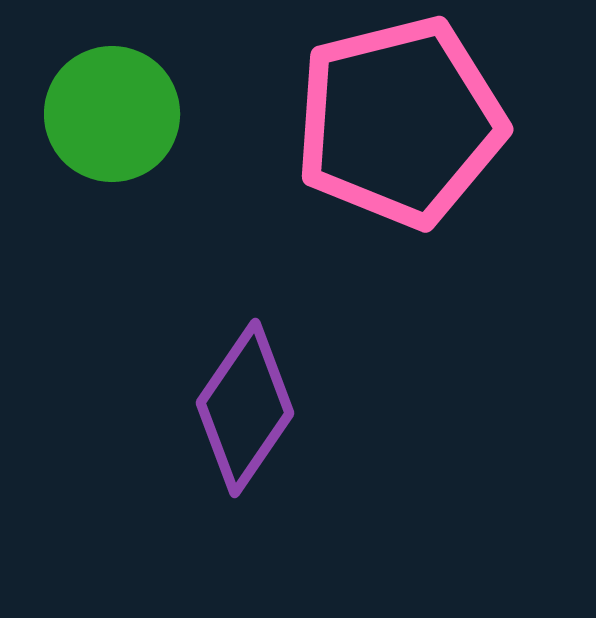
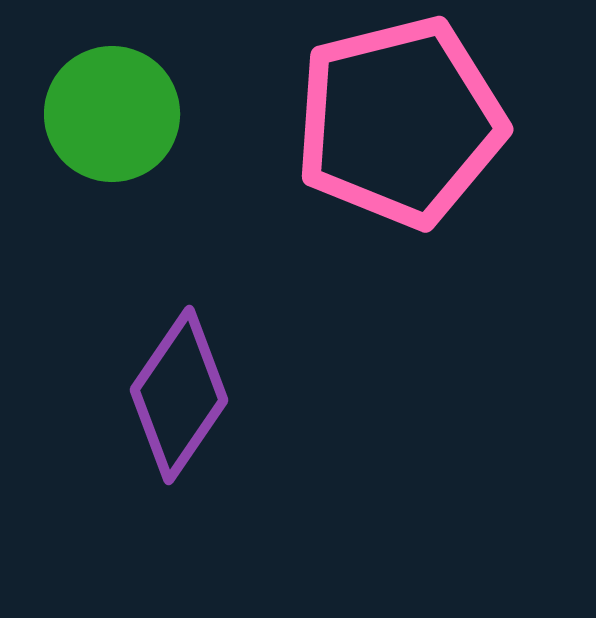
purple diamond: moved 66 px left, 13 px up
